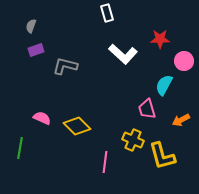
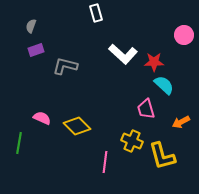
white rectangle: moved 11 px left
red star: moved 6 px left, 23 px down
pink circle: moved 26 px up
cyan semicircle: rotated 105 degrees clockwise
pink trapezoid: moved 1 px left
orange arrow: moved 2 px down
yellow cross: moved 1 px left, 1 px down
green line: moved 1 px left, 5 px up
